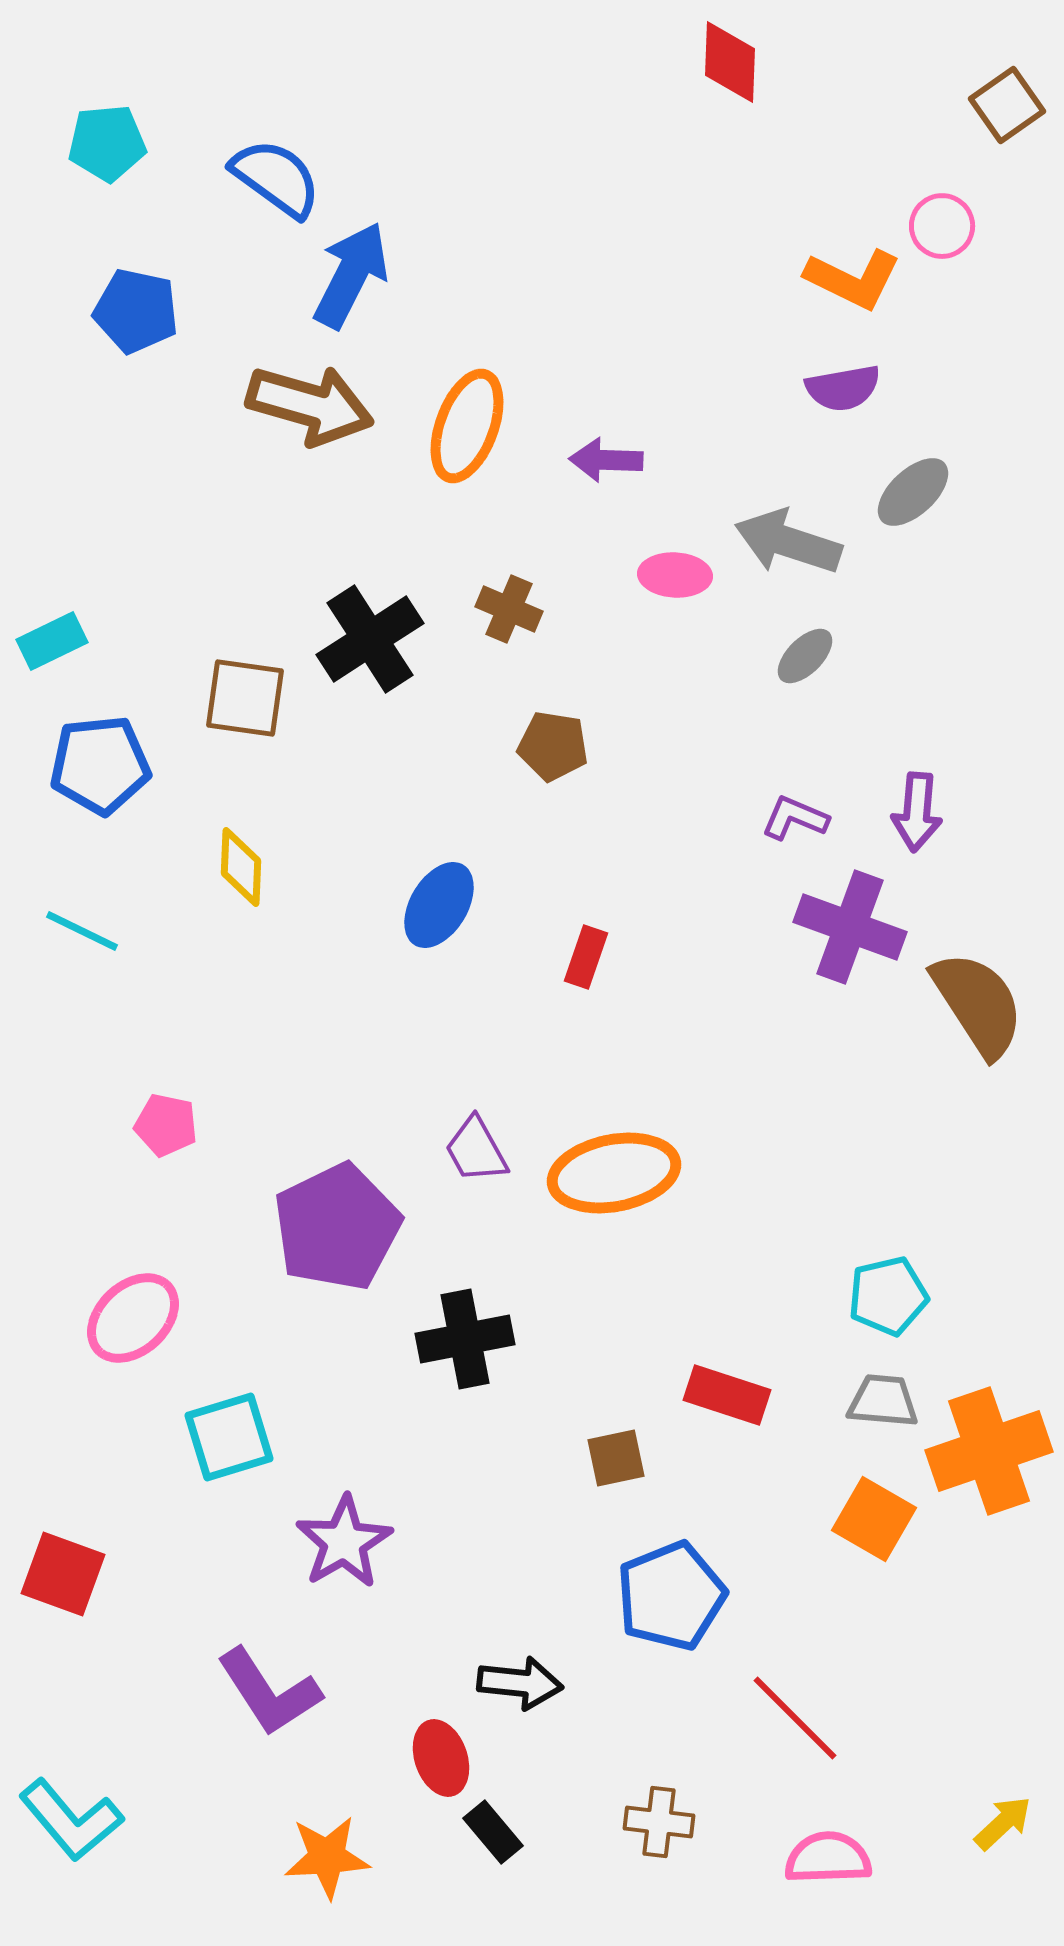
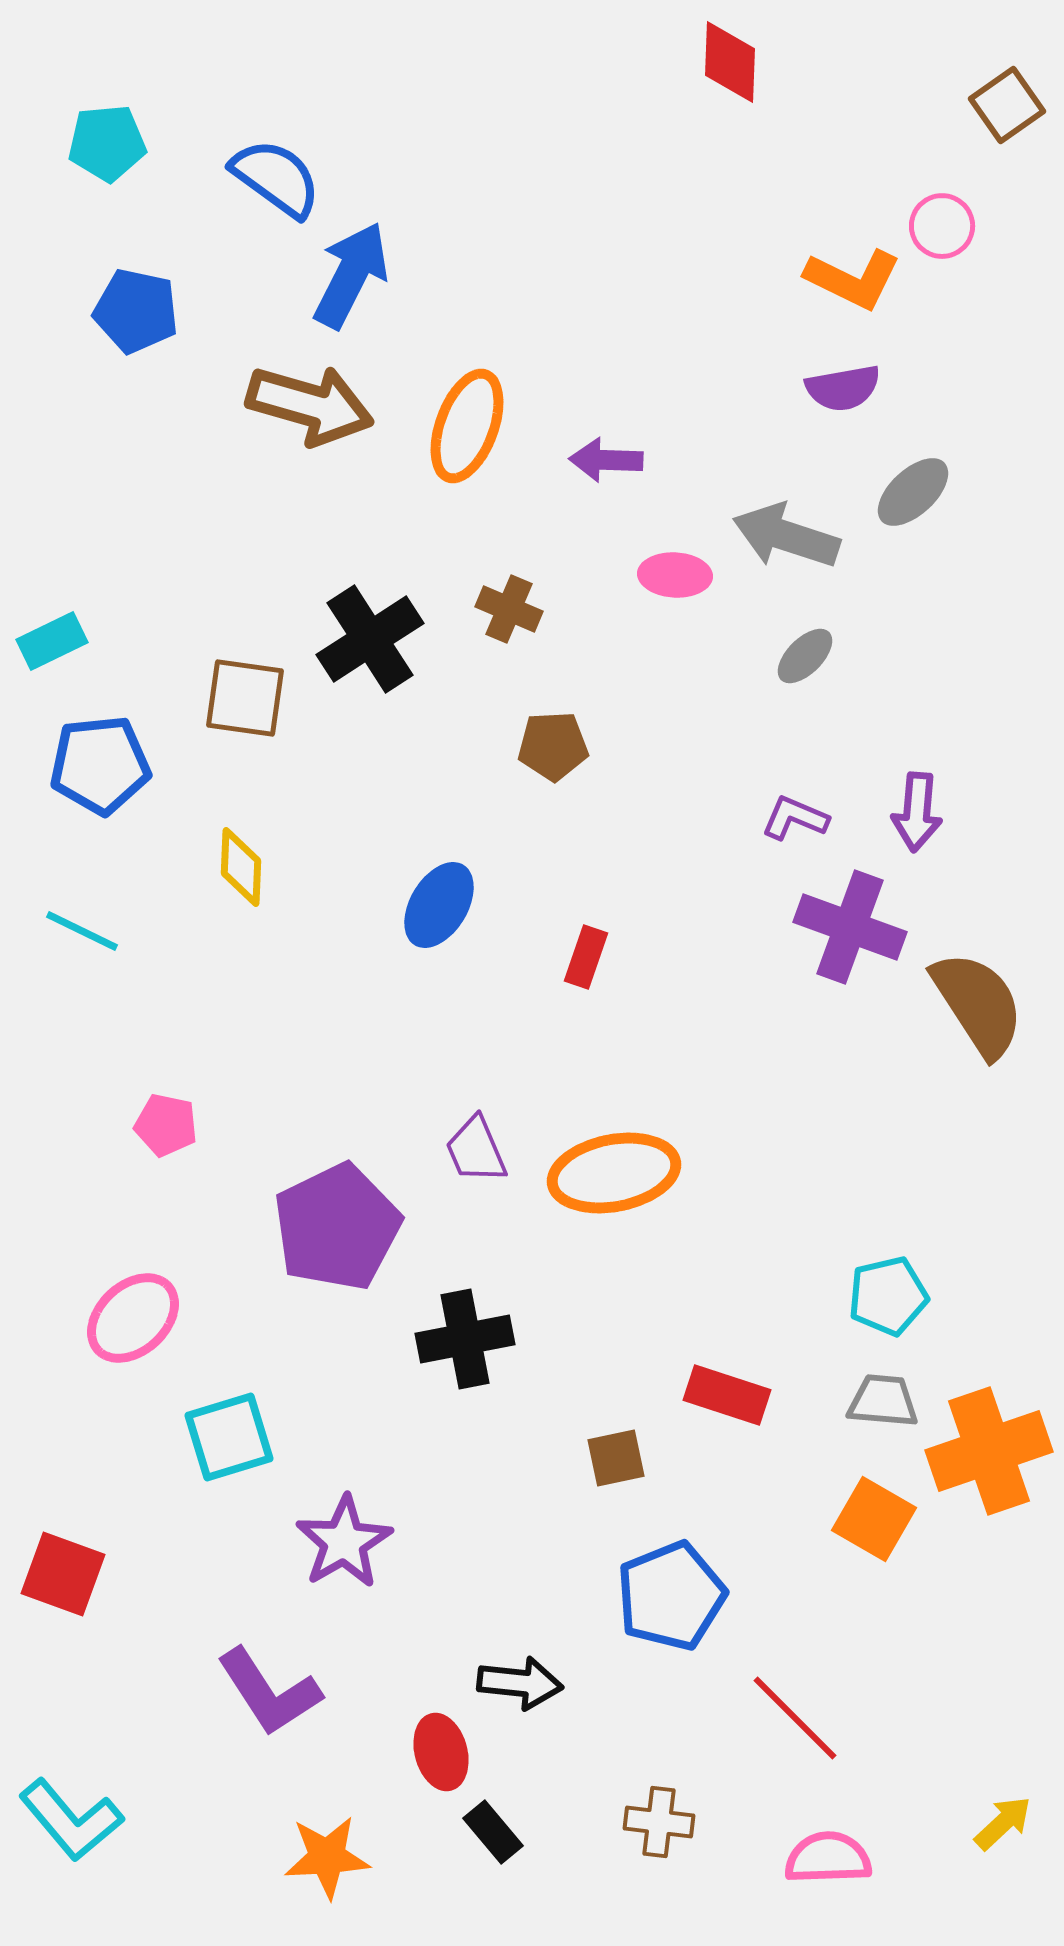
gray arrow at (788, 542): moved 2 px left, 6 px up
brown pentagon at (553, 746): rotated 12 degrees counterclockwise
purple trapezoid at (476, 1150): rotated 6 degrees clockwise
red ellipse at (441, 1758): moved 6 px up; rotated 4 degrees clockwise
